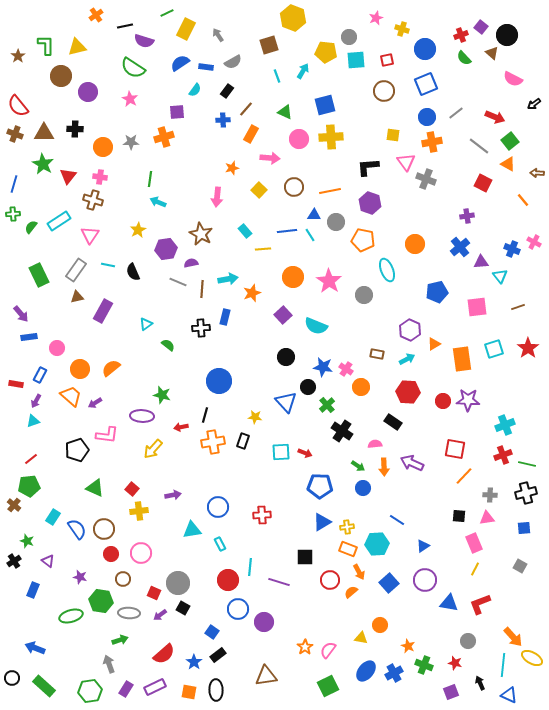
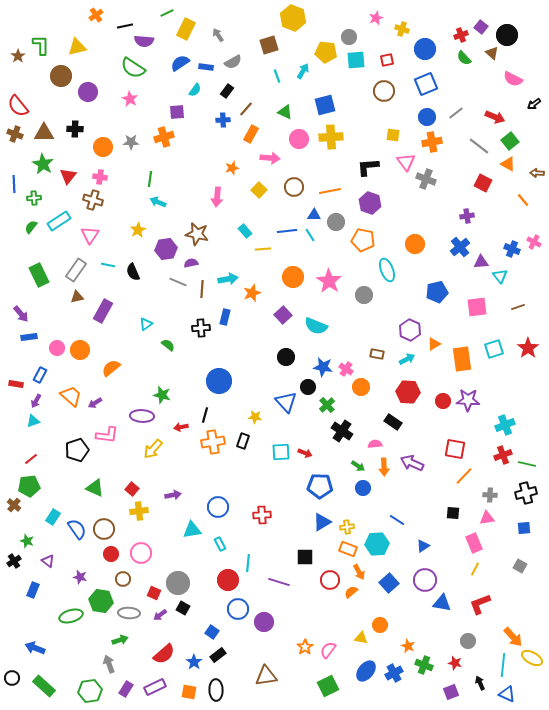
purple semicircle at (144, 41): rotated 12 degrees counterclockwise
green L-shape at (46, 45): moved 5 px left
blue line at (14, 184): rotated 18 degrees counterclockwise
green cross at (13, 214): moved 21 px right, 16 px up
brown star at (201, 234): moved 4 px left; rotated 15 degrees counterclockwise
orange circle at (80, 369): moved 19 px up
black square at (459, 516): moved 6 px left, 3 px up
cyan line at (250, 567): moved 2 px left, 4 px up
blue triangle at (449, 603): moved 7 px left
blue triangle at (509, 695): moved 2 px left, 1 px up
